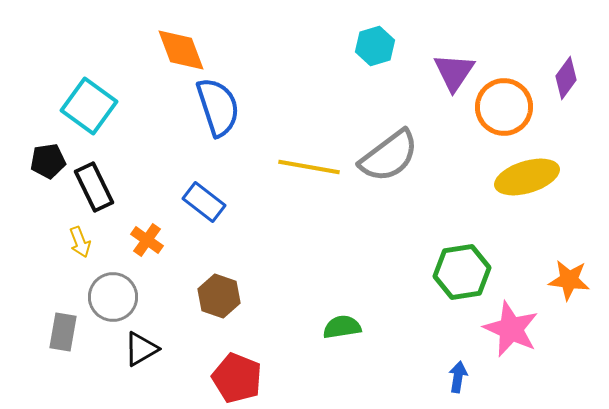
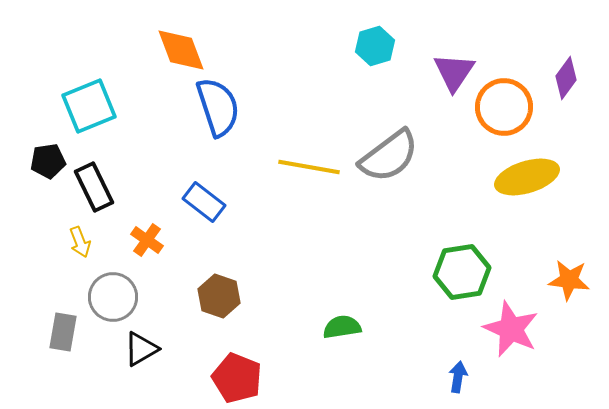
cyan square: rotated 32 degrees clockwise
